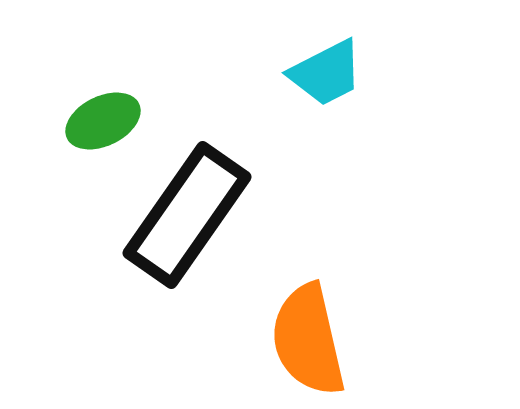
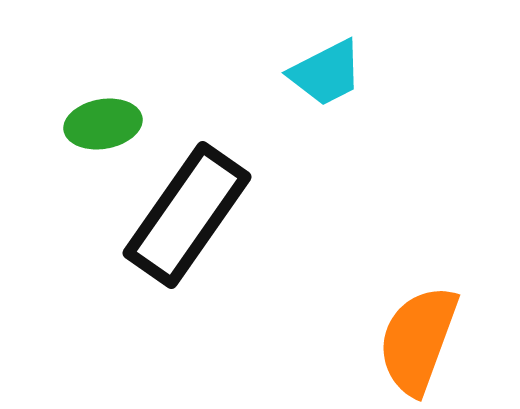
green ellipse: moved 3 px down; rotated 16 degrees clockwise
orange semicircle: moved 110 px right; rotated 33 degrees clockwise
